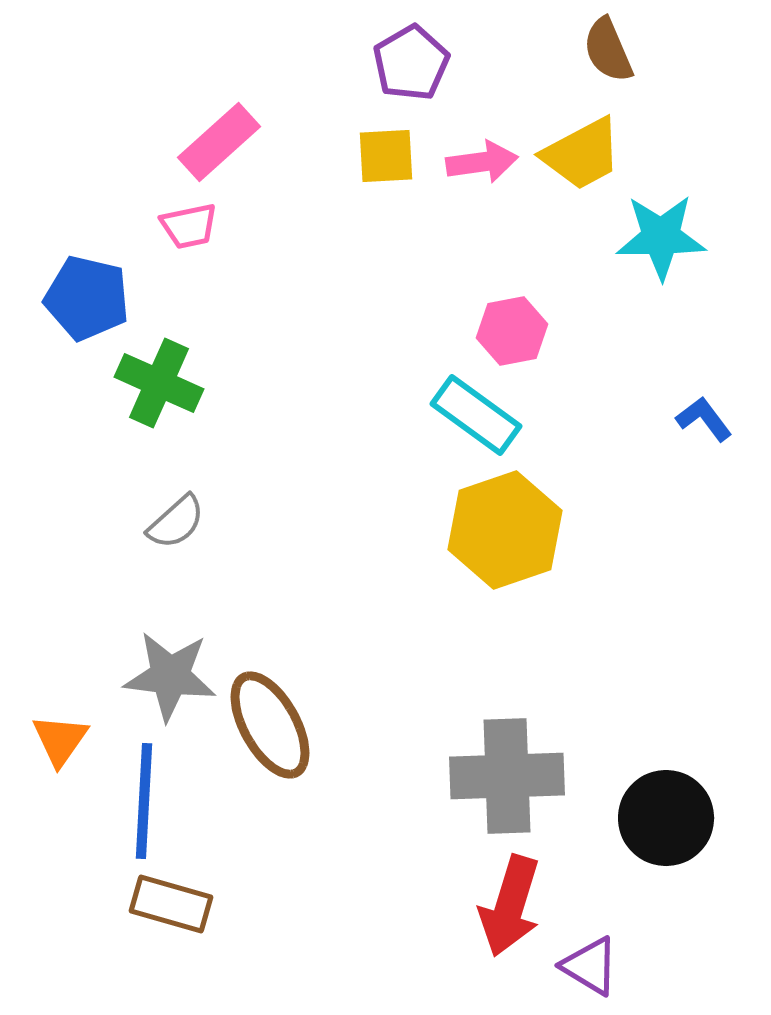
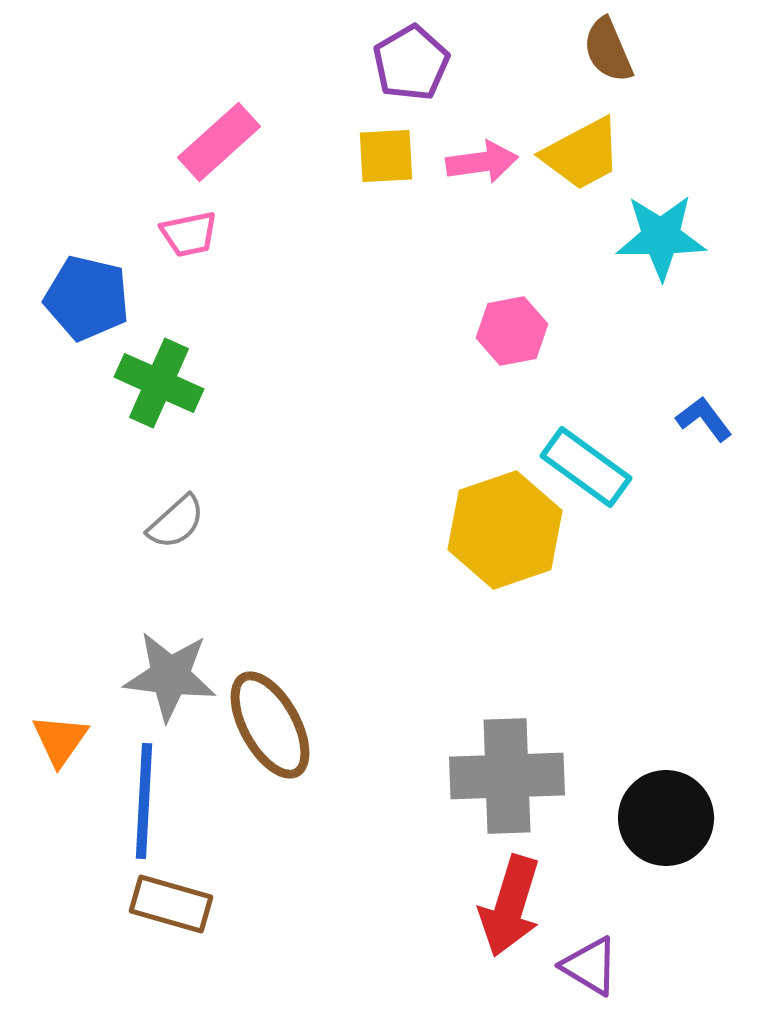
pink trapezoid: moved 8 px down
cyan rectangle: moved 110 px right, 52 px down
